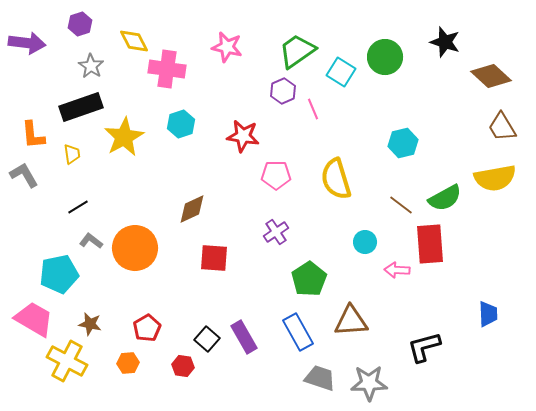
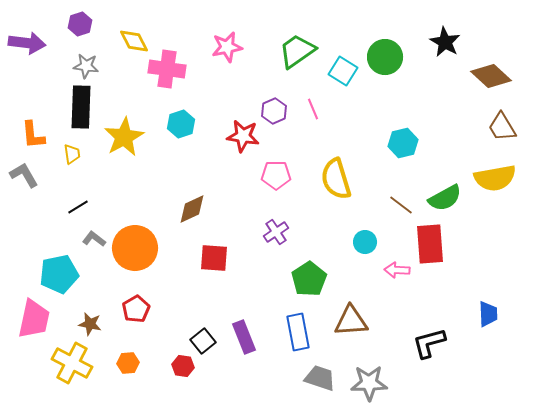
black star at (445, 42): rotated 12 degrees clockwise
pink star at (227, 47): rotated 24 degrees counterclockwise
gray star at (91, 66): moved 5 px left; rotated 25 degrees counterclockwise
cyan square at (341, 72): moved 2 px right, 1 px up
purple hexagon at (283, 91): moved 9 px left, 20 px down
black rectangle at (81, 107): rotated 69 degrees counterclockwise
gray L-shape at (91, 241): moved 3 px right, 2 px up
pink trapezoid at (34, 319): rotated 72 degrees clockwise
red pentagon at (147, 328): moved 11 px left, 19 px up
blue rectangle at (298, 332): rotated 18 degrees clockwise
purple rectangle at (244, 337): rotated 8 degrees clockwise
black square at (207, 339): moved 4 px left, 2 px down; rotated 10 degrees clockwise
black L-shape at (424, 347): moved 5 px right, 4 px up
yellow cross at (67, 361): moved 5 px right, 2 px down
